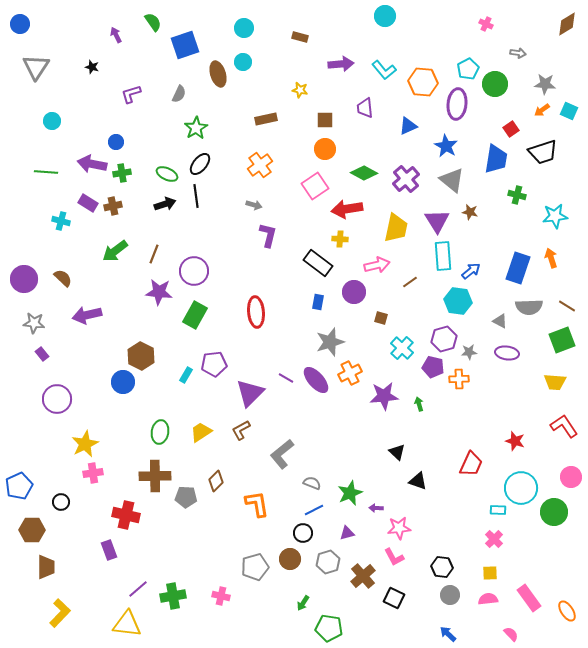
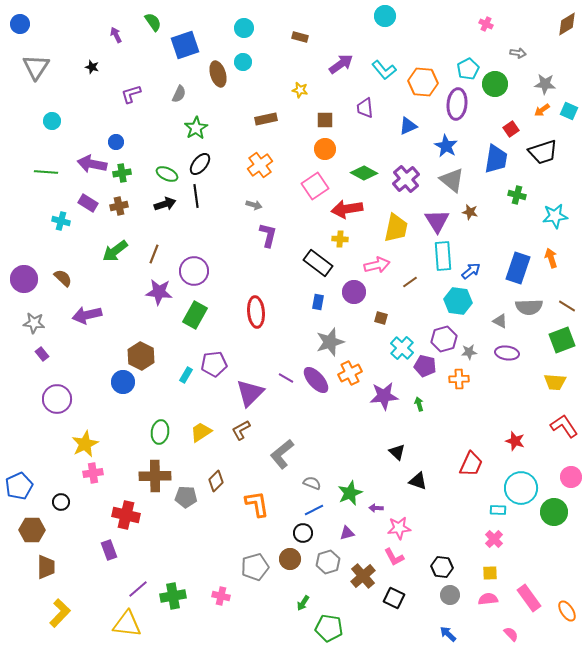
purple arrow at (341, 64): rotated 30 degrees counterclockwise
brown cross at (113, 206): moved 6 px right
purple pentagon at (433, 367): moved 8 px left, 1 px up
